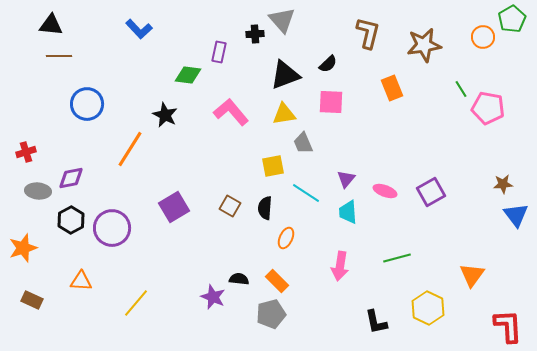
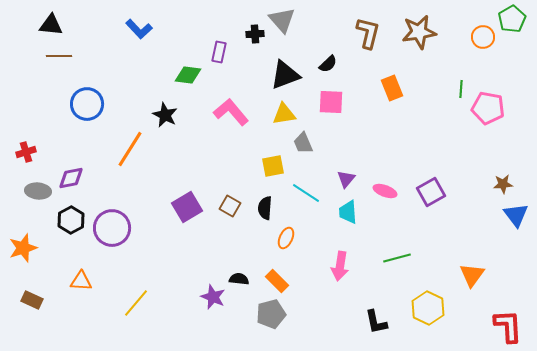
brown star at (424, 45): moved 5 px left, 13 px up
green line at (461, 89): rotated 36 degrees clockwise
purple square at (174, 207): moved 13 px right
